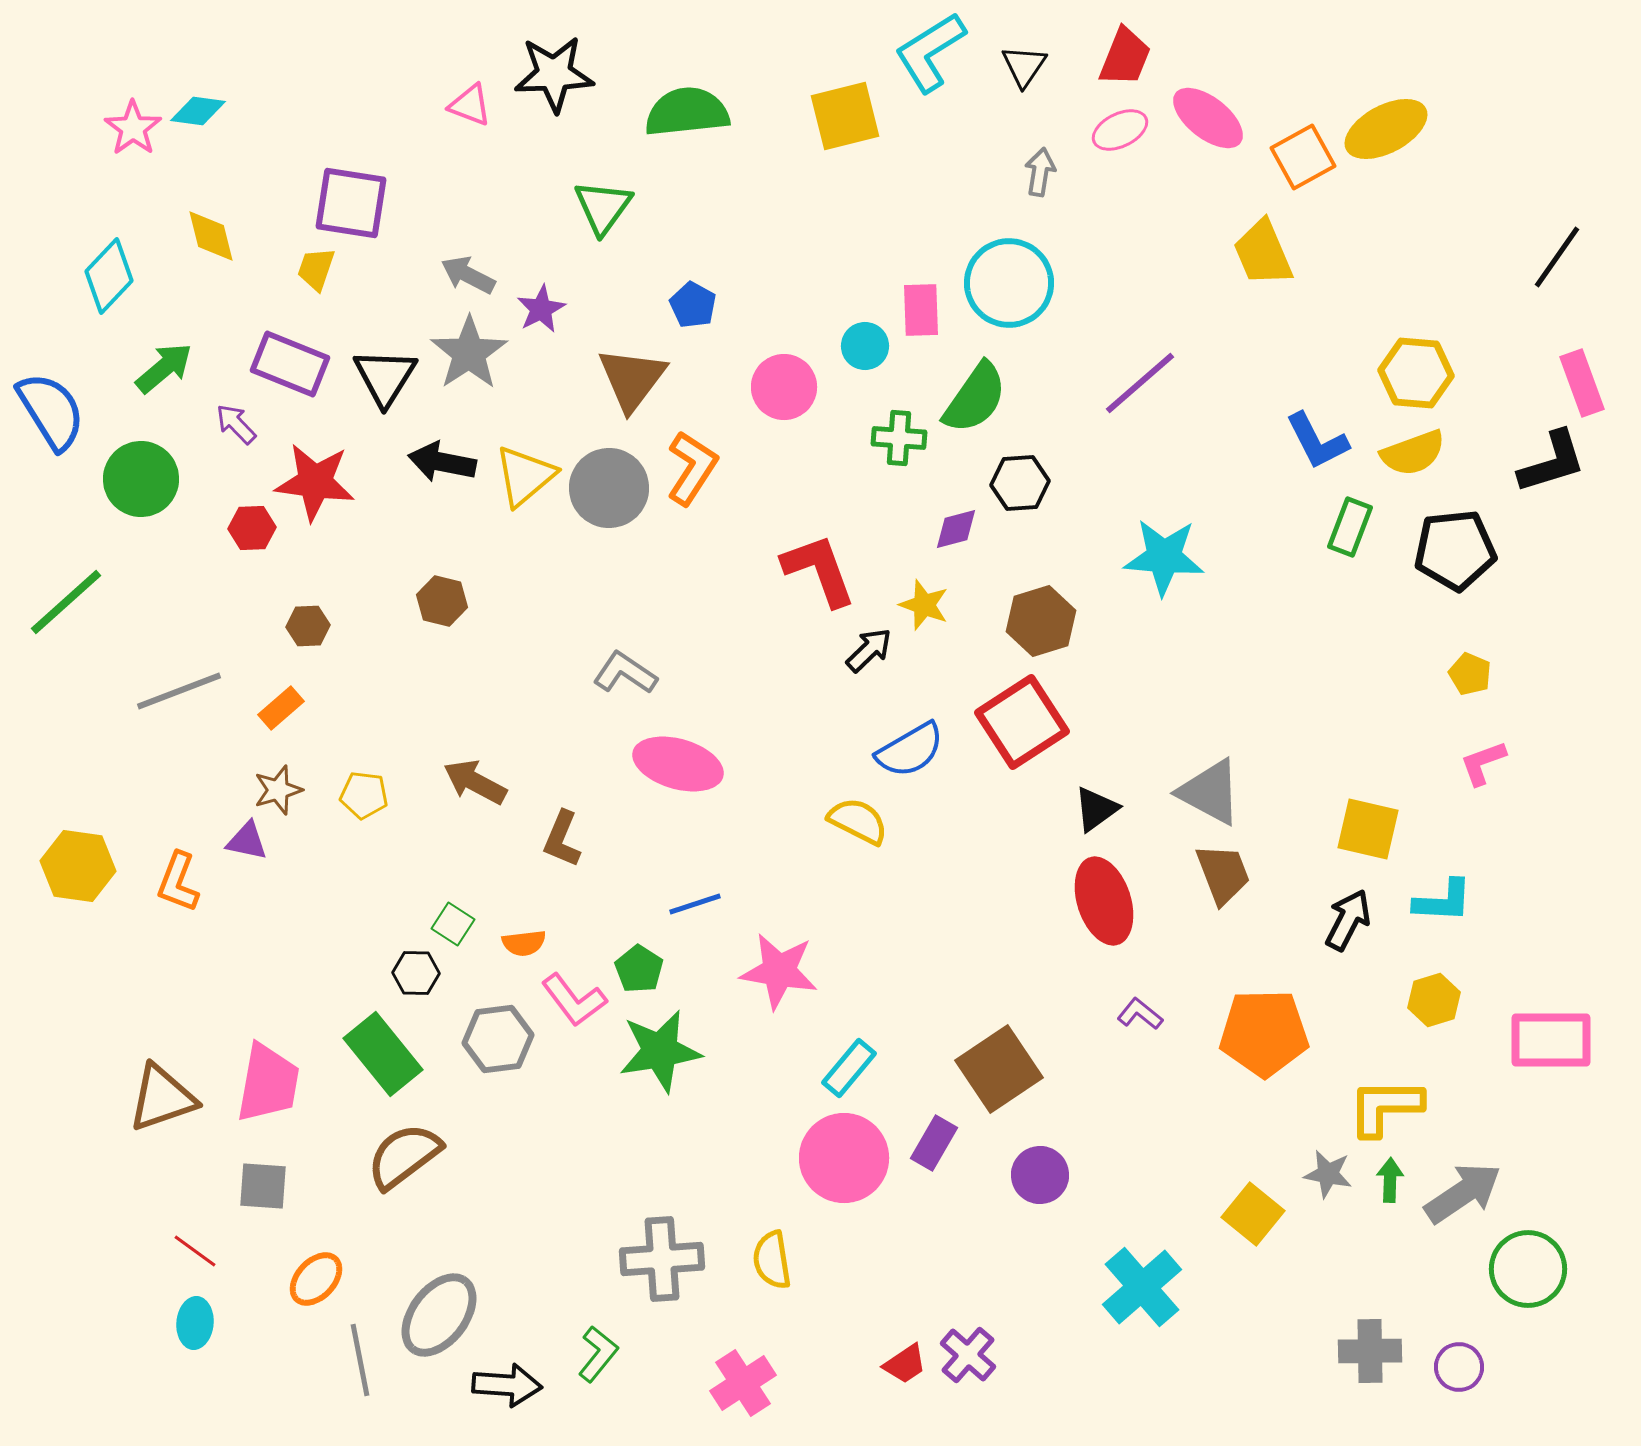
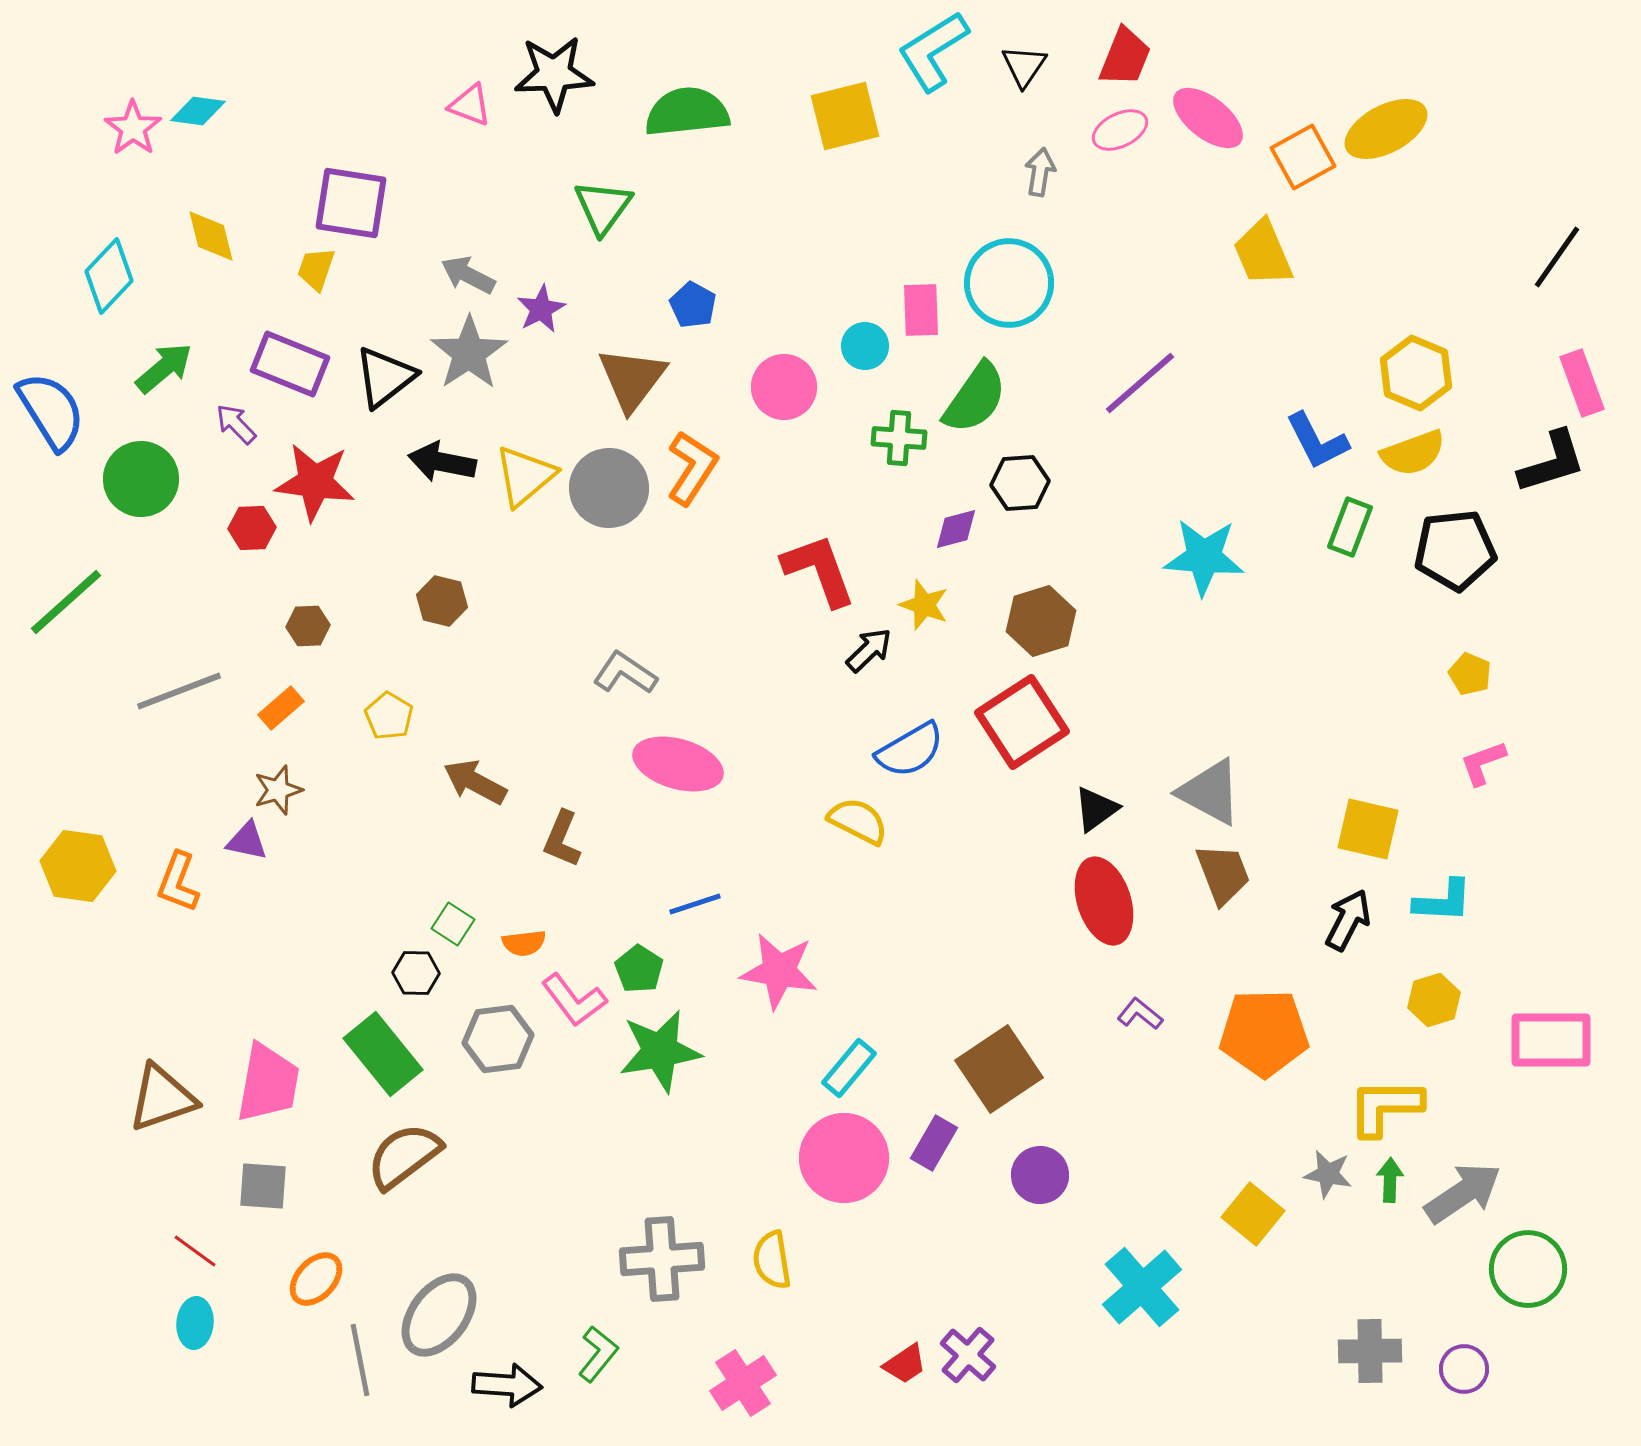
cyan L-shape at (930, 52): moved 3 px right, 1 px up
yellow hexagon at (1416, 373): rotated 18 degrees clockwise
black triangle at (385, 377): rotated 20 degrees clockwise
cyan star at (1164, 557): moved 40 px right
yellow pentagon at (364, 795): moved 25 px right, 79 px up; rotated 24 degrees clockwise
purple circle at (1459, 1367): moved 5 px right, 2 px down
